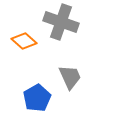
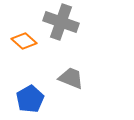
gray trapezoid: moved 1 px right, 1 px down; rotated 44 degrees counterclockwise
blue pentagon: moved 7 px left, 1 px down
